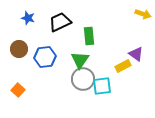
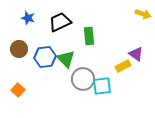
green triangle: moved 14 px left, 1 px up; rotated 18 degrees counterclockwise
